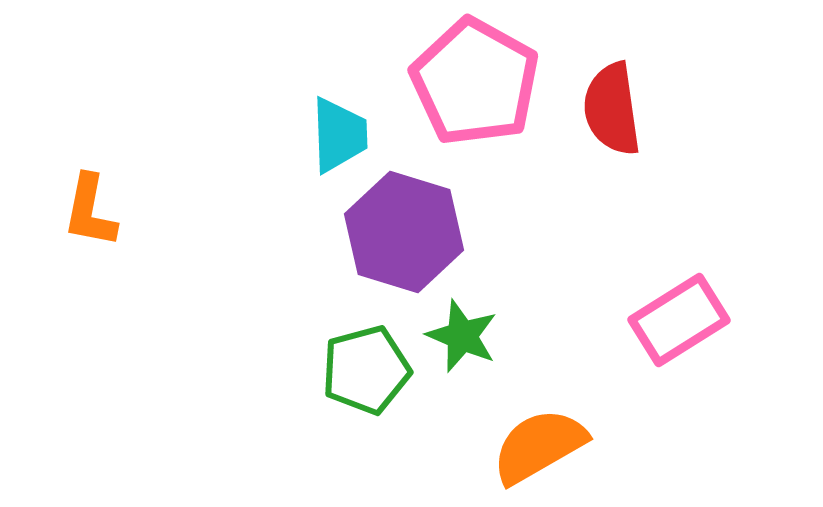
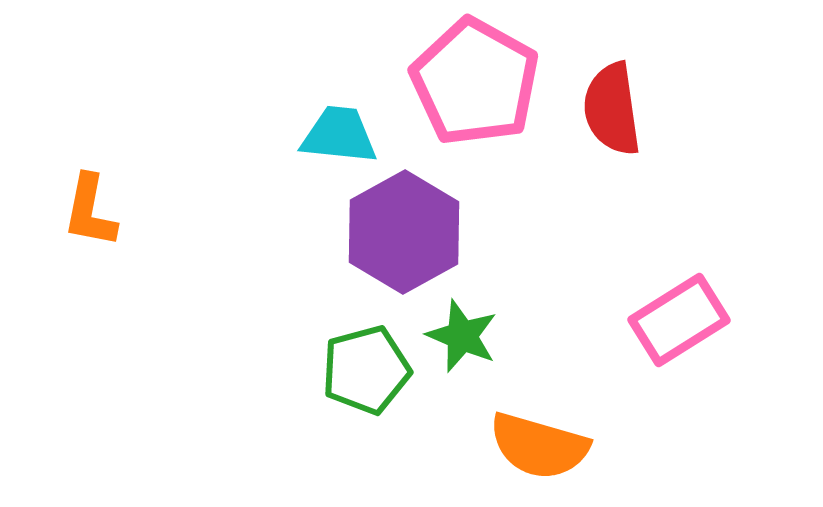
cyan trapezoid: rotated 82 degrees counterclockwise
purple hexagon: rotated 14 degrees clockwise
orange semicircle: rotated 134 degrees counterclockwise
